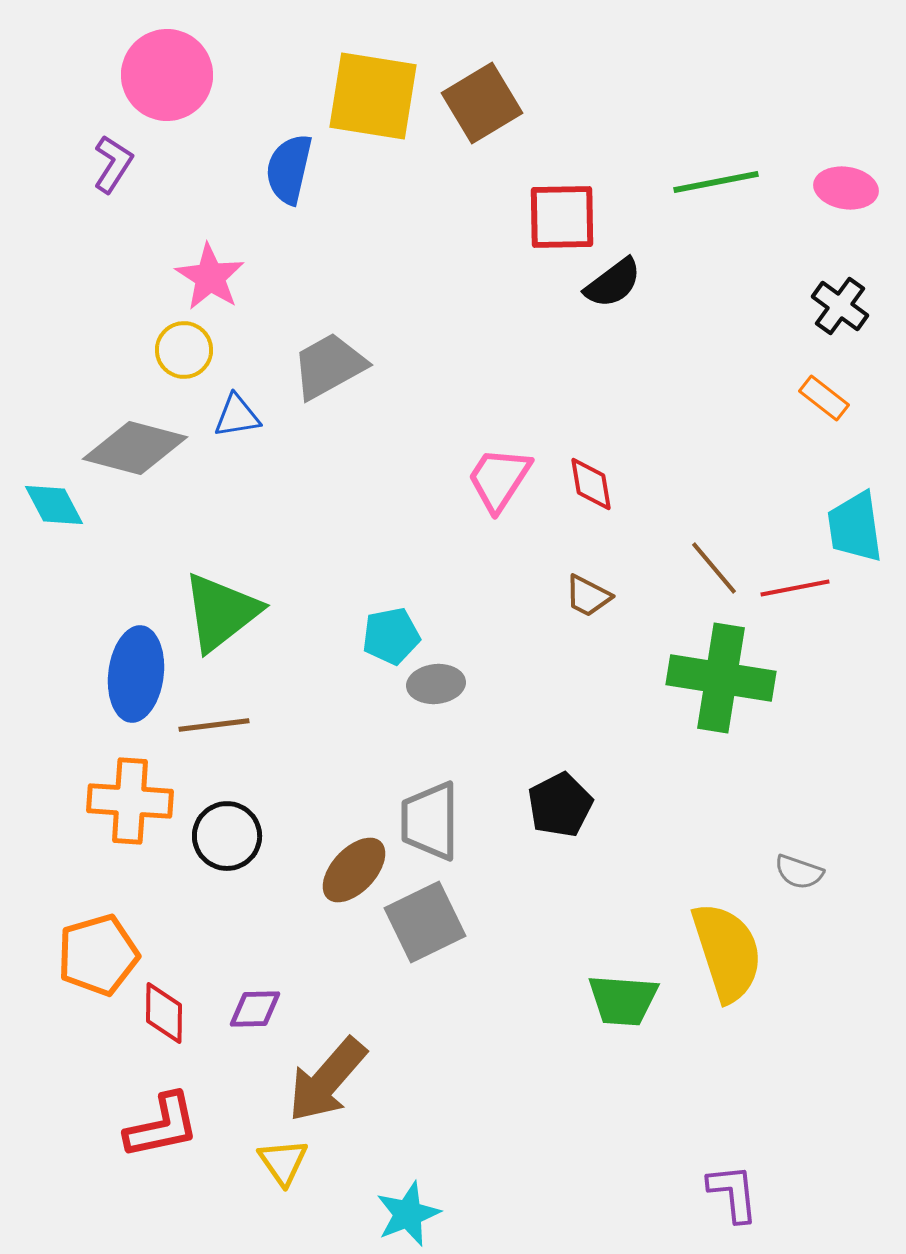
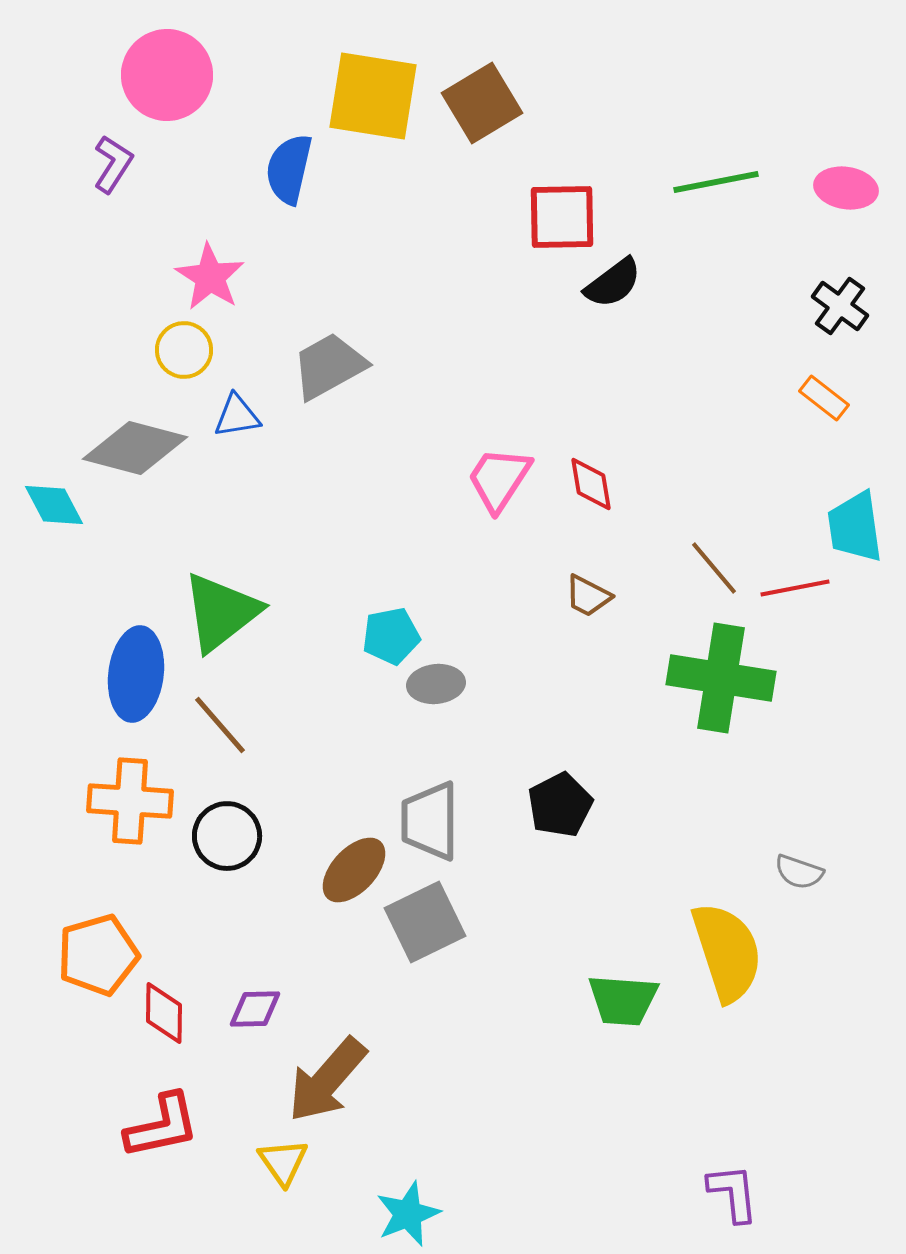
brown line at (214, 725): moved 6 px right; rotated 56 degrees clockwise
